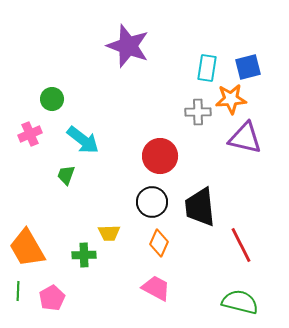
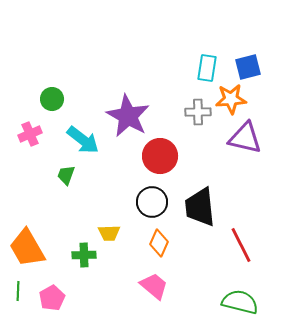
purple star: moved 70 px down; rotated 9 degrees clockwise
pink trapezoid: moved 2 px left, 2 px up; rotated 12 degrees clockwise
